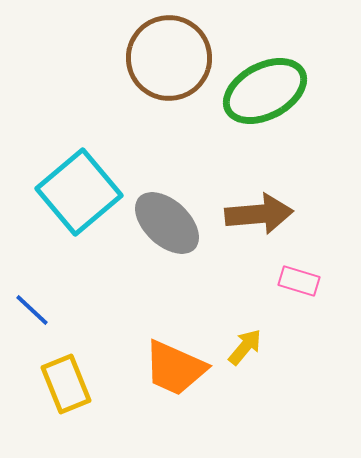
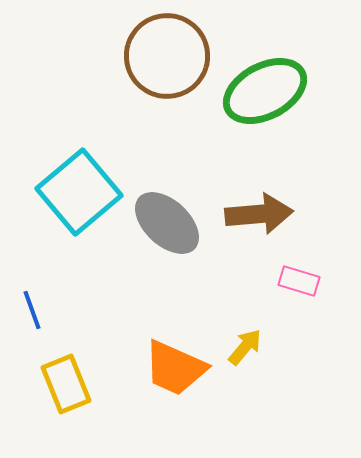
brown circle: moved 2 px left, 2 px up
blue line: rotated 27 degrees clockwise
